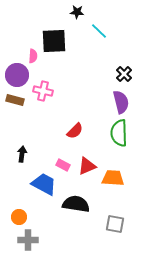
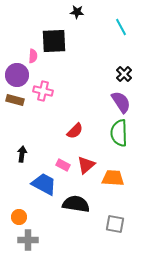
cyan line: moved 22 px right, 4 px up; rotated 18 degrees clockwise
purple semicircle: rotated 20 degrees counterclockwise
red triangle: moved 1 px left, 1 px up; rotated 18 degrees counterclockwise
